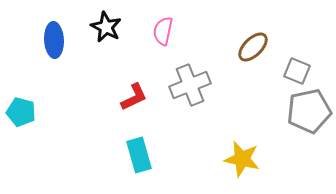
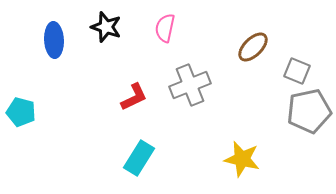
black star: rotated 8 degrees counterclockwise
pink semicircle: moved 2 px right, 3 px up
cyan rectangle: moved 3 px down; rotated 48 degrees clockwise
